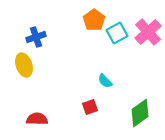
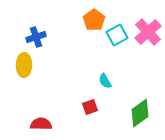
cyan square: moved 2 px down
yellow ellipse: rotated 20 degrees clockwise
cyan semicircle: rotated 14 degrees clockwise
red semicircle: moved 4 px right, 5 px down
